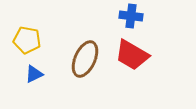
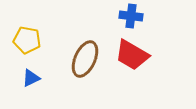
blue triangle: moved 3 px left, 4 px down
